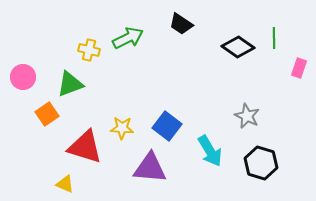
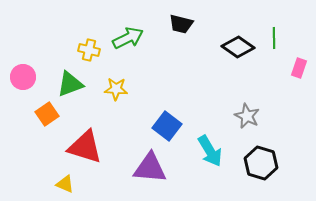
black trapezoid: rotated 20 degrees counterclockwise
yellow star: moved 6 px left, 39 px up
